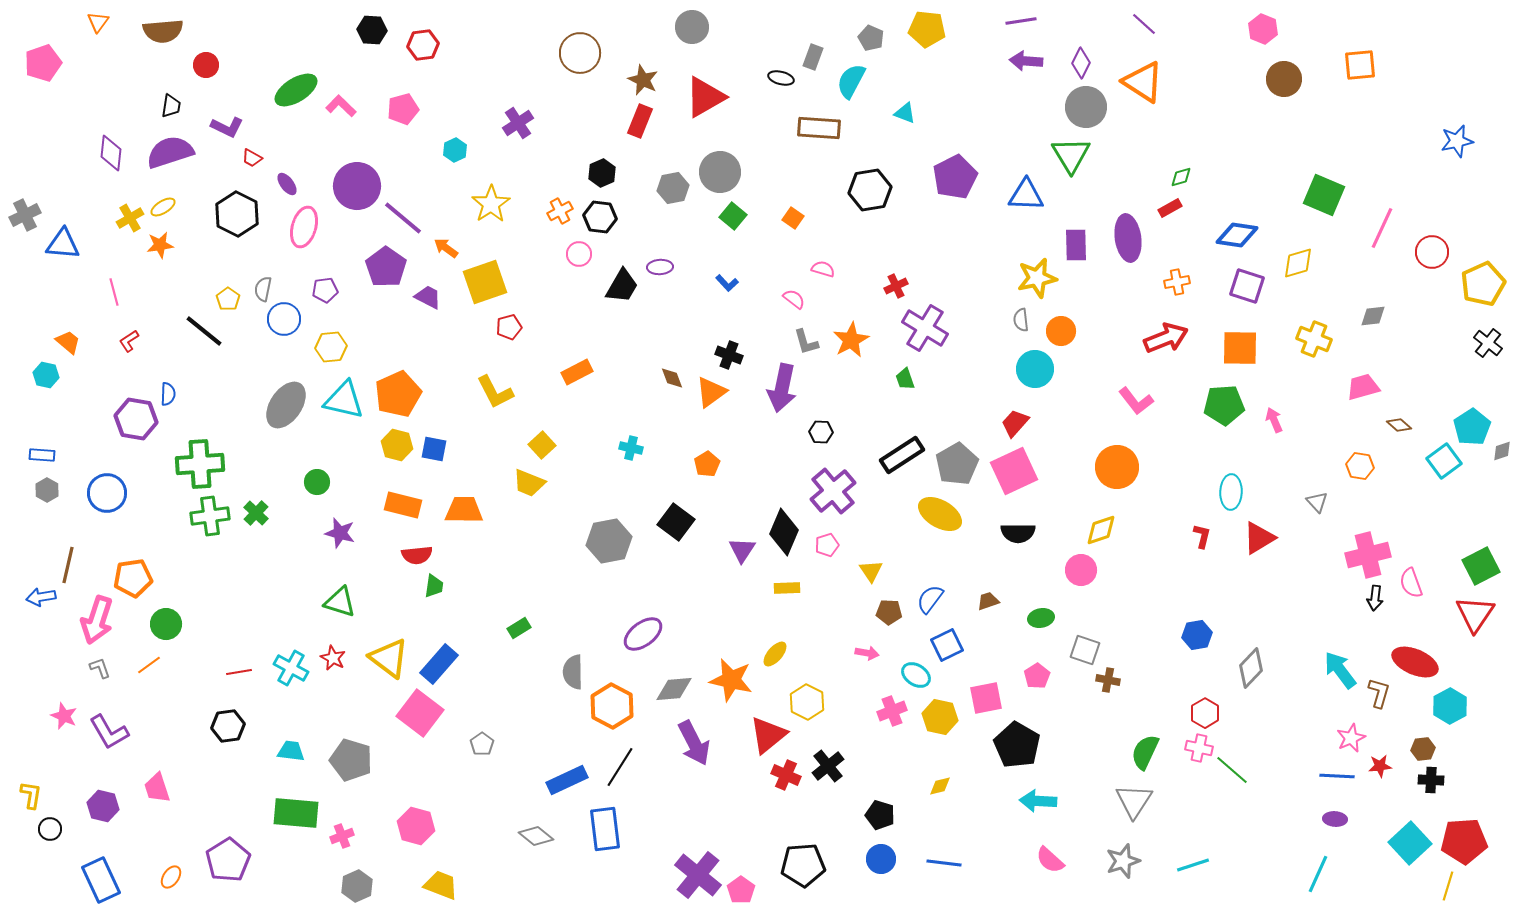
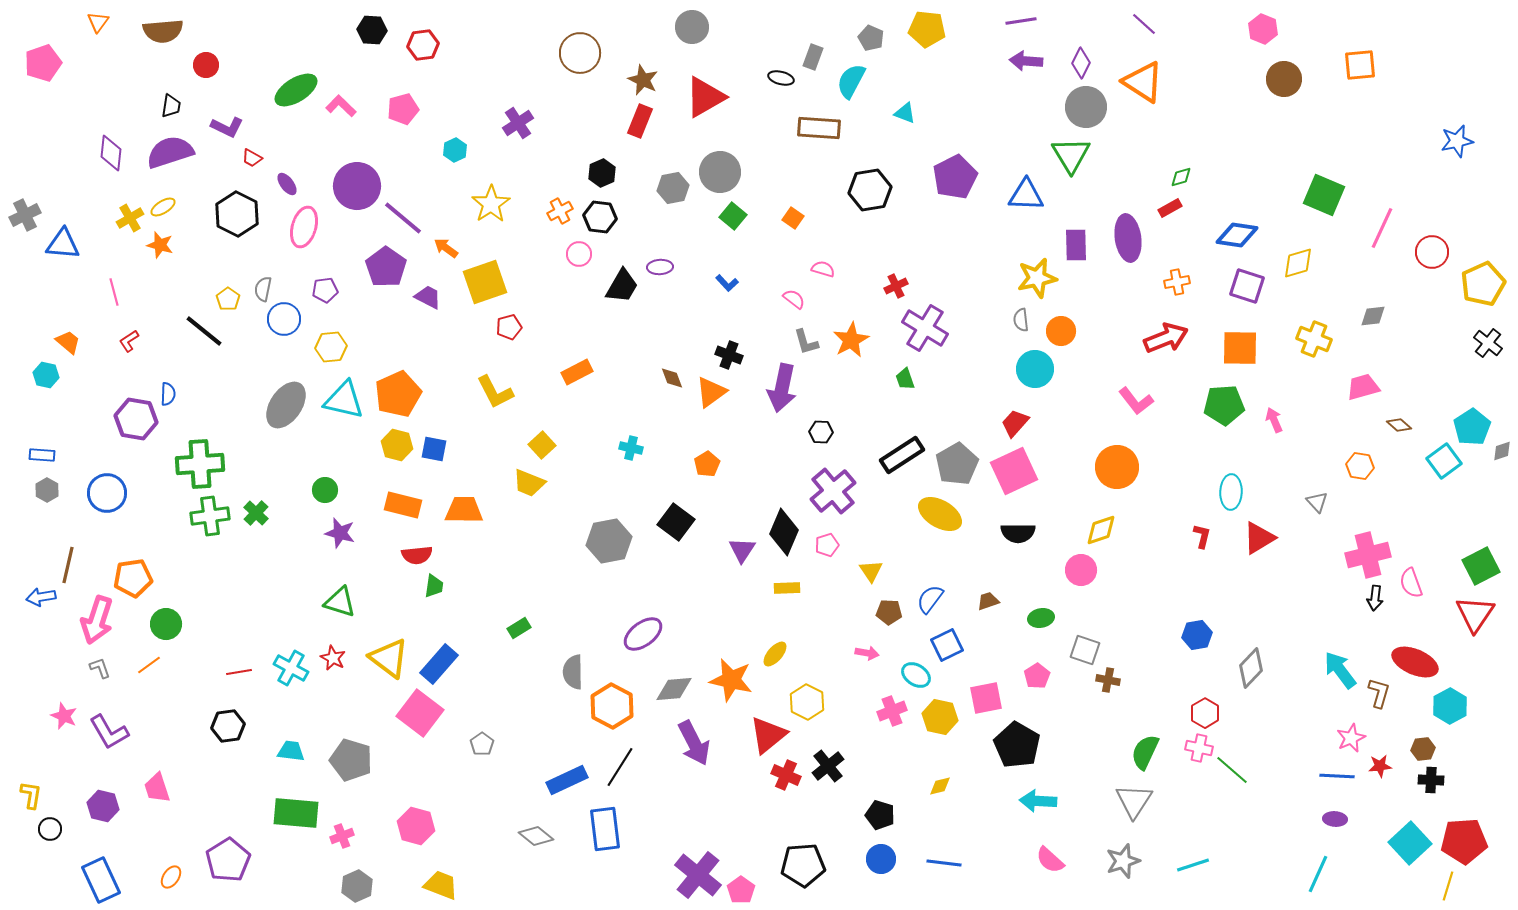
orange star at (160, 245): rotated 24 degrees clockwise
green circle at (317, 482): moved 8 px right, 8 px down
